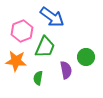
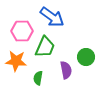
pink hexagon: rotated 20 degrees clockwise
